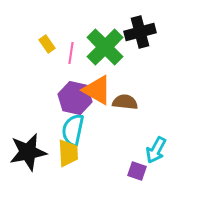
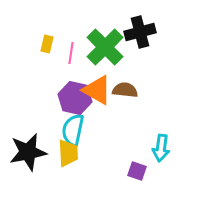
yellow rectangle: rotated 48 degrees clockwise
brown semicircle: moved 12 px up
cyan arrow: moved 5 px right, 2 px up; rotated 20 degrees counterclockwise
